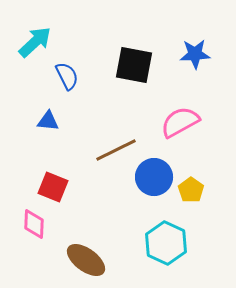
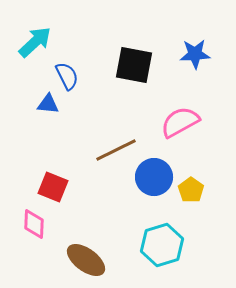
blue triangle: moved 17 px up
cyan hexagon: moved 4 px left, 2 px down; rotated 18 degrees clockwise
